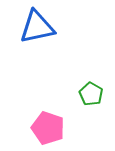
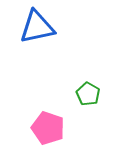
green pentagon: moved 3 px left
